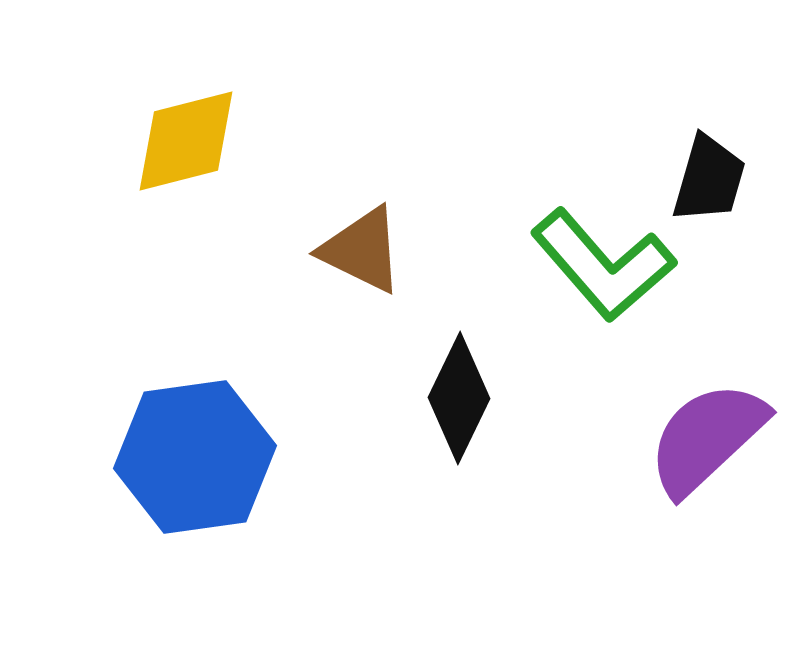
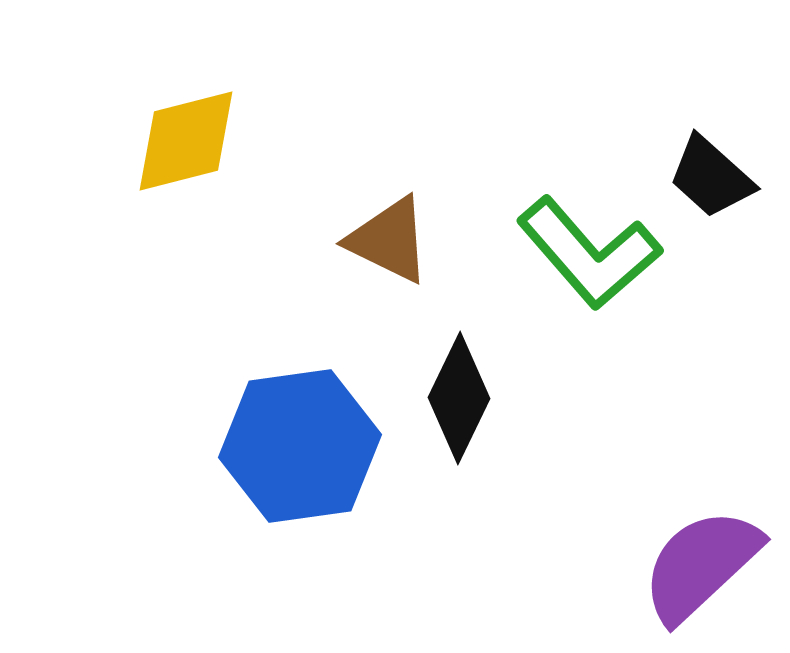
black trapezoid: moved 2 px right, 2 px up; rotated 116 degrees clockwise
brown triangle: moved 27 px right, 10 px up
green L-shape: moved 14 px left, 12 px up
purple semicircle: moved 6 px left, 127 px down
blue hexagon: moved 105 px right, 11 px up
